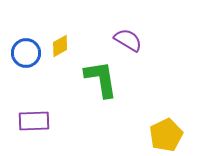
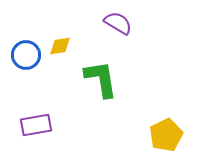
purple semicircle: moved 10 px left, 17 px up
yellow diamond: rotated 20 degrees clockwise
blue circle: moved 2 px down
purple rectangle: moved 2 px right, 4 px down; rotated 8 degrees counterclockwise
